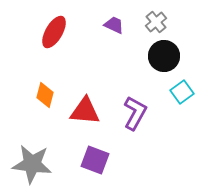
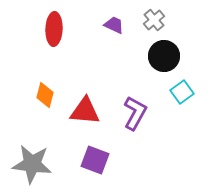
gray cross: moved 2 px left, 2 px up
red ellipse: moved 3 px up; rotated 28 degrees counterclockwise
